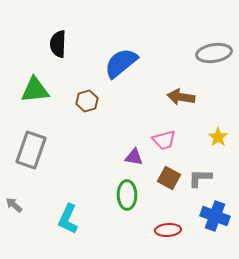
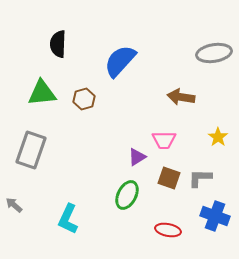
blue semicircle: moved 1 px left, 2 px up; rotated 9 degrees counterclockwise
green triangle: moved 7 px right, 3 px down
brown hexagon: moved 3 px left, 2 px up
pink trapezoid: rotated 15 degrees clockwise
purple triangle: moved 3 px right; rotated 42 degrees counterclockwise
brown square: rotated 10 degrees counterclockwise
green ellipse: rotated 28 degrees clockwise
red ellipse: rotated 15 degrees clockwise
